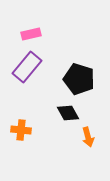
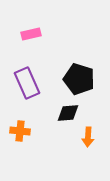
purple rectangle: moved 16 px down; rotated 64 degrees counterclockwise
black diamond: rotated 65 degrees counterclockwise
orange cross: moved 1 px left, 1 px down
orange arrow: rotated 18 degrees clockwise
